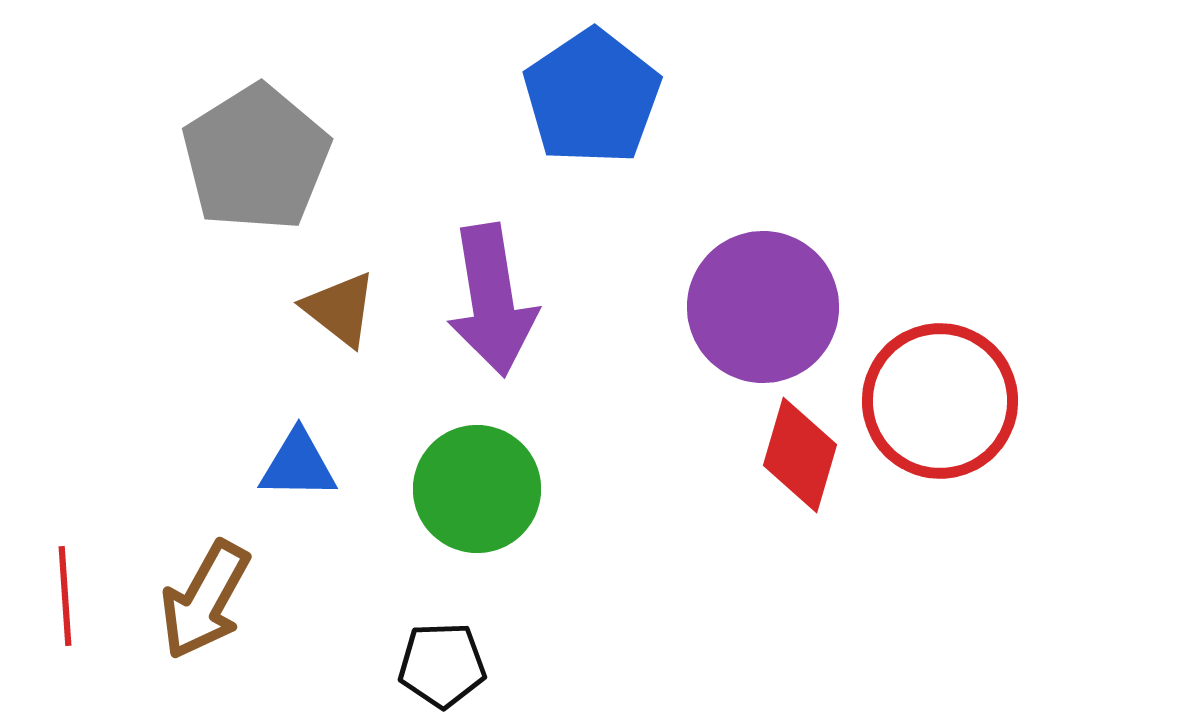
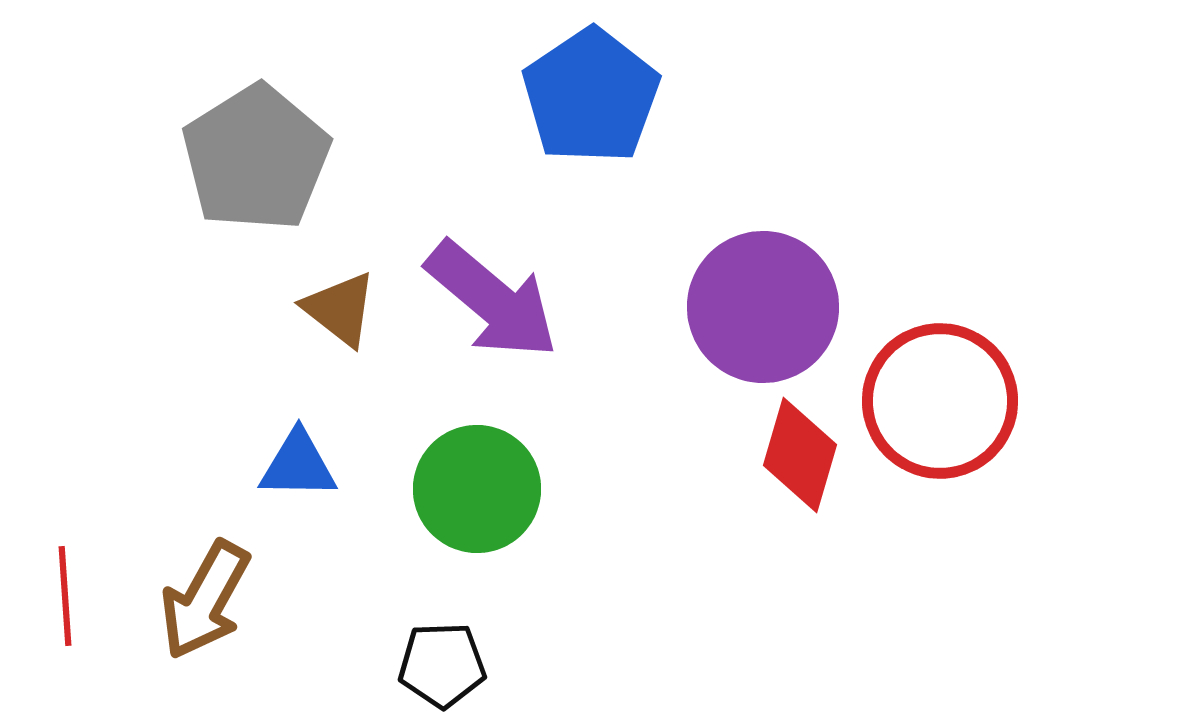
blue pentagon: moved 1 px left, 1 px up
purple arrow: rotated 41 degrees counterclockwise
